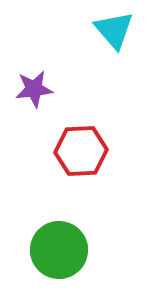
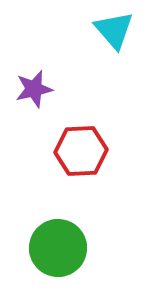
purple star: rotated 6 degrees counterclockwise
green circle: moved 1 px left, 2 px up
